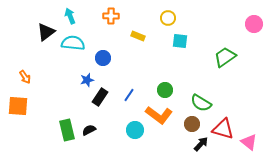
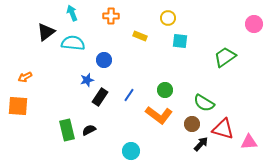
cyan arrow: moved 2 px right, 3 px up
yellow rectangle: moved 2 px right
blue circle: moved 1 px right, 2 px down
orange arrow: rotated 96 degrees clockwise
green semicircle: moved 3 px right
cyan circle: moved 4 px left, 21 px down
pink triangle: rotated 42 degrees counterclockwise
